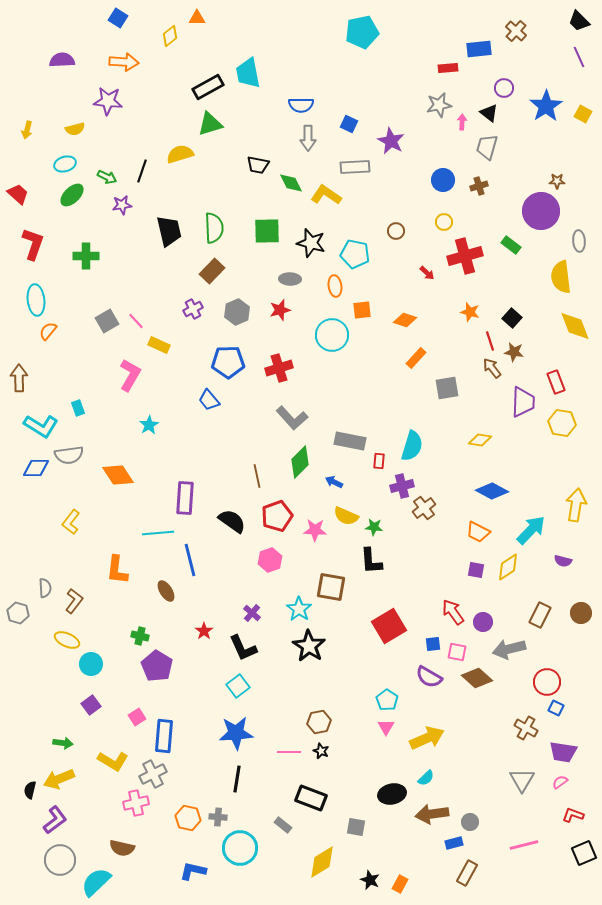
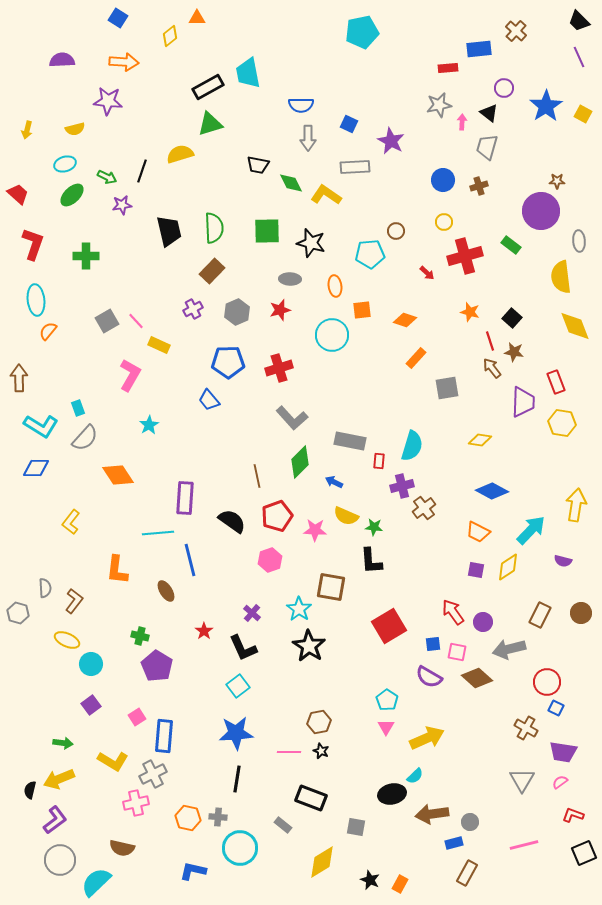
cyan pentagon at (355, 254): moved 15 px right; rotated 16 degrees counterclockwise
gray semicircle at (69, 455): moved 16 px right, 17 px up; rotated 40 degrees counterclockwise
cyan semicircle at (426, 778): moved 11 px left, 2 px up
